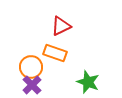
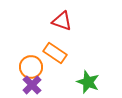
red triangle: moved 1 px right, 5 px up; rotated 45 degrees clockwise
orange rectangle: rotated 15 degrees clockwise
